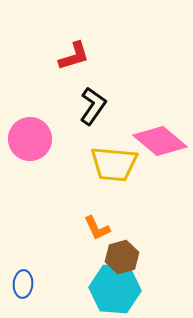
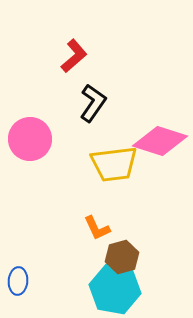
red L-shape: rotated 24 degrees counterclockwise
black L-shape: moved 3 px up
pink diamond: rotated 22 degrees counterclockwise
yellow trapezoid: rotated 12 degrees counterclockwise
blue ellipse: moved 5 px left, 3 px up
cyan hexagon: rotated 6 degrees clockwise
